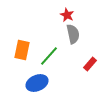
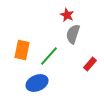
gray semicircle: rotated 150 degrees counterclockwise
